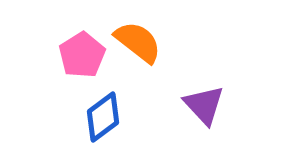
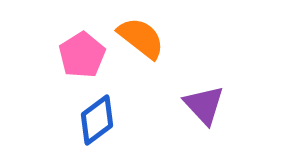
orange semicircle: moved 3 px right, 4 px up
blue diamond: moved 6 px left, 3 px down
